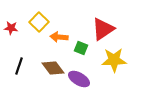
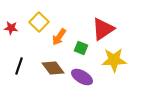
orange arrow: rotated 60 degrees counterclockwise
purple ellipse: moved 3 px right, 2 px up
